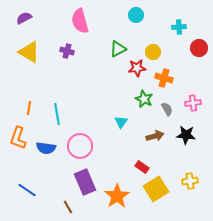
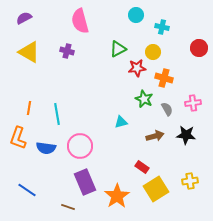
cyan cross: moved 17 px left; rotated 16 degrees clockwise
cyan triangle: rotated 40 degrees clockwise
brown line: rotated 40 degrees counterclockwise
